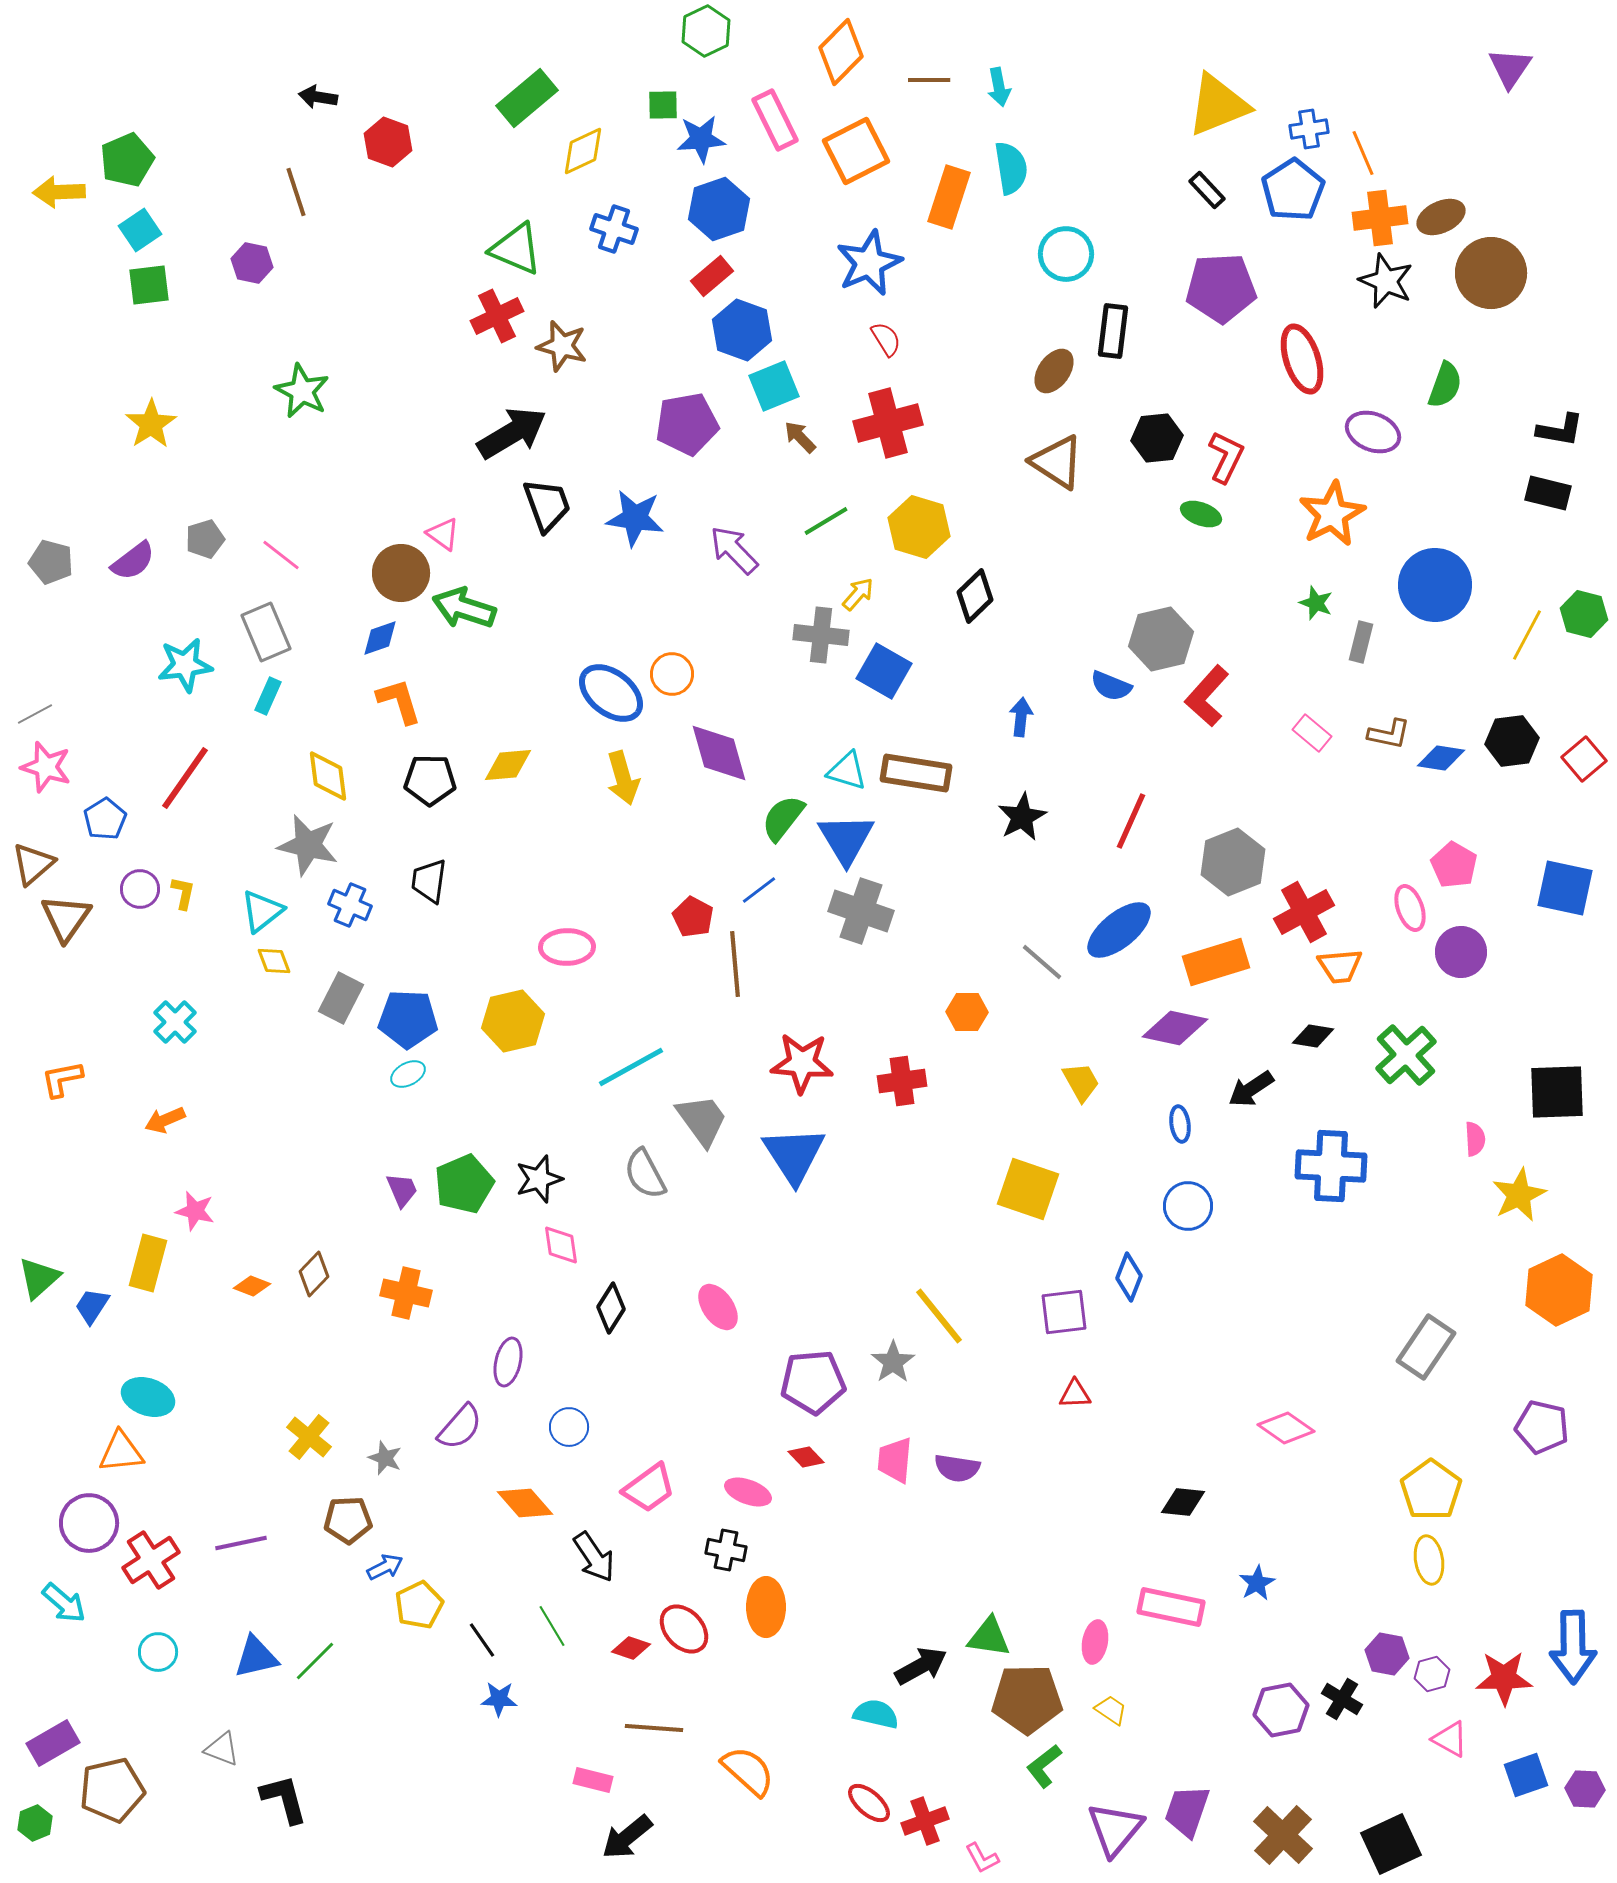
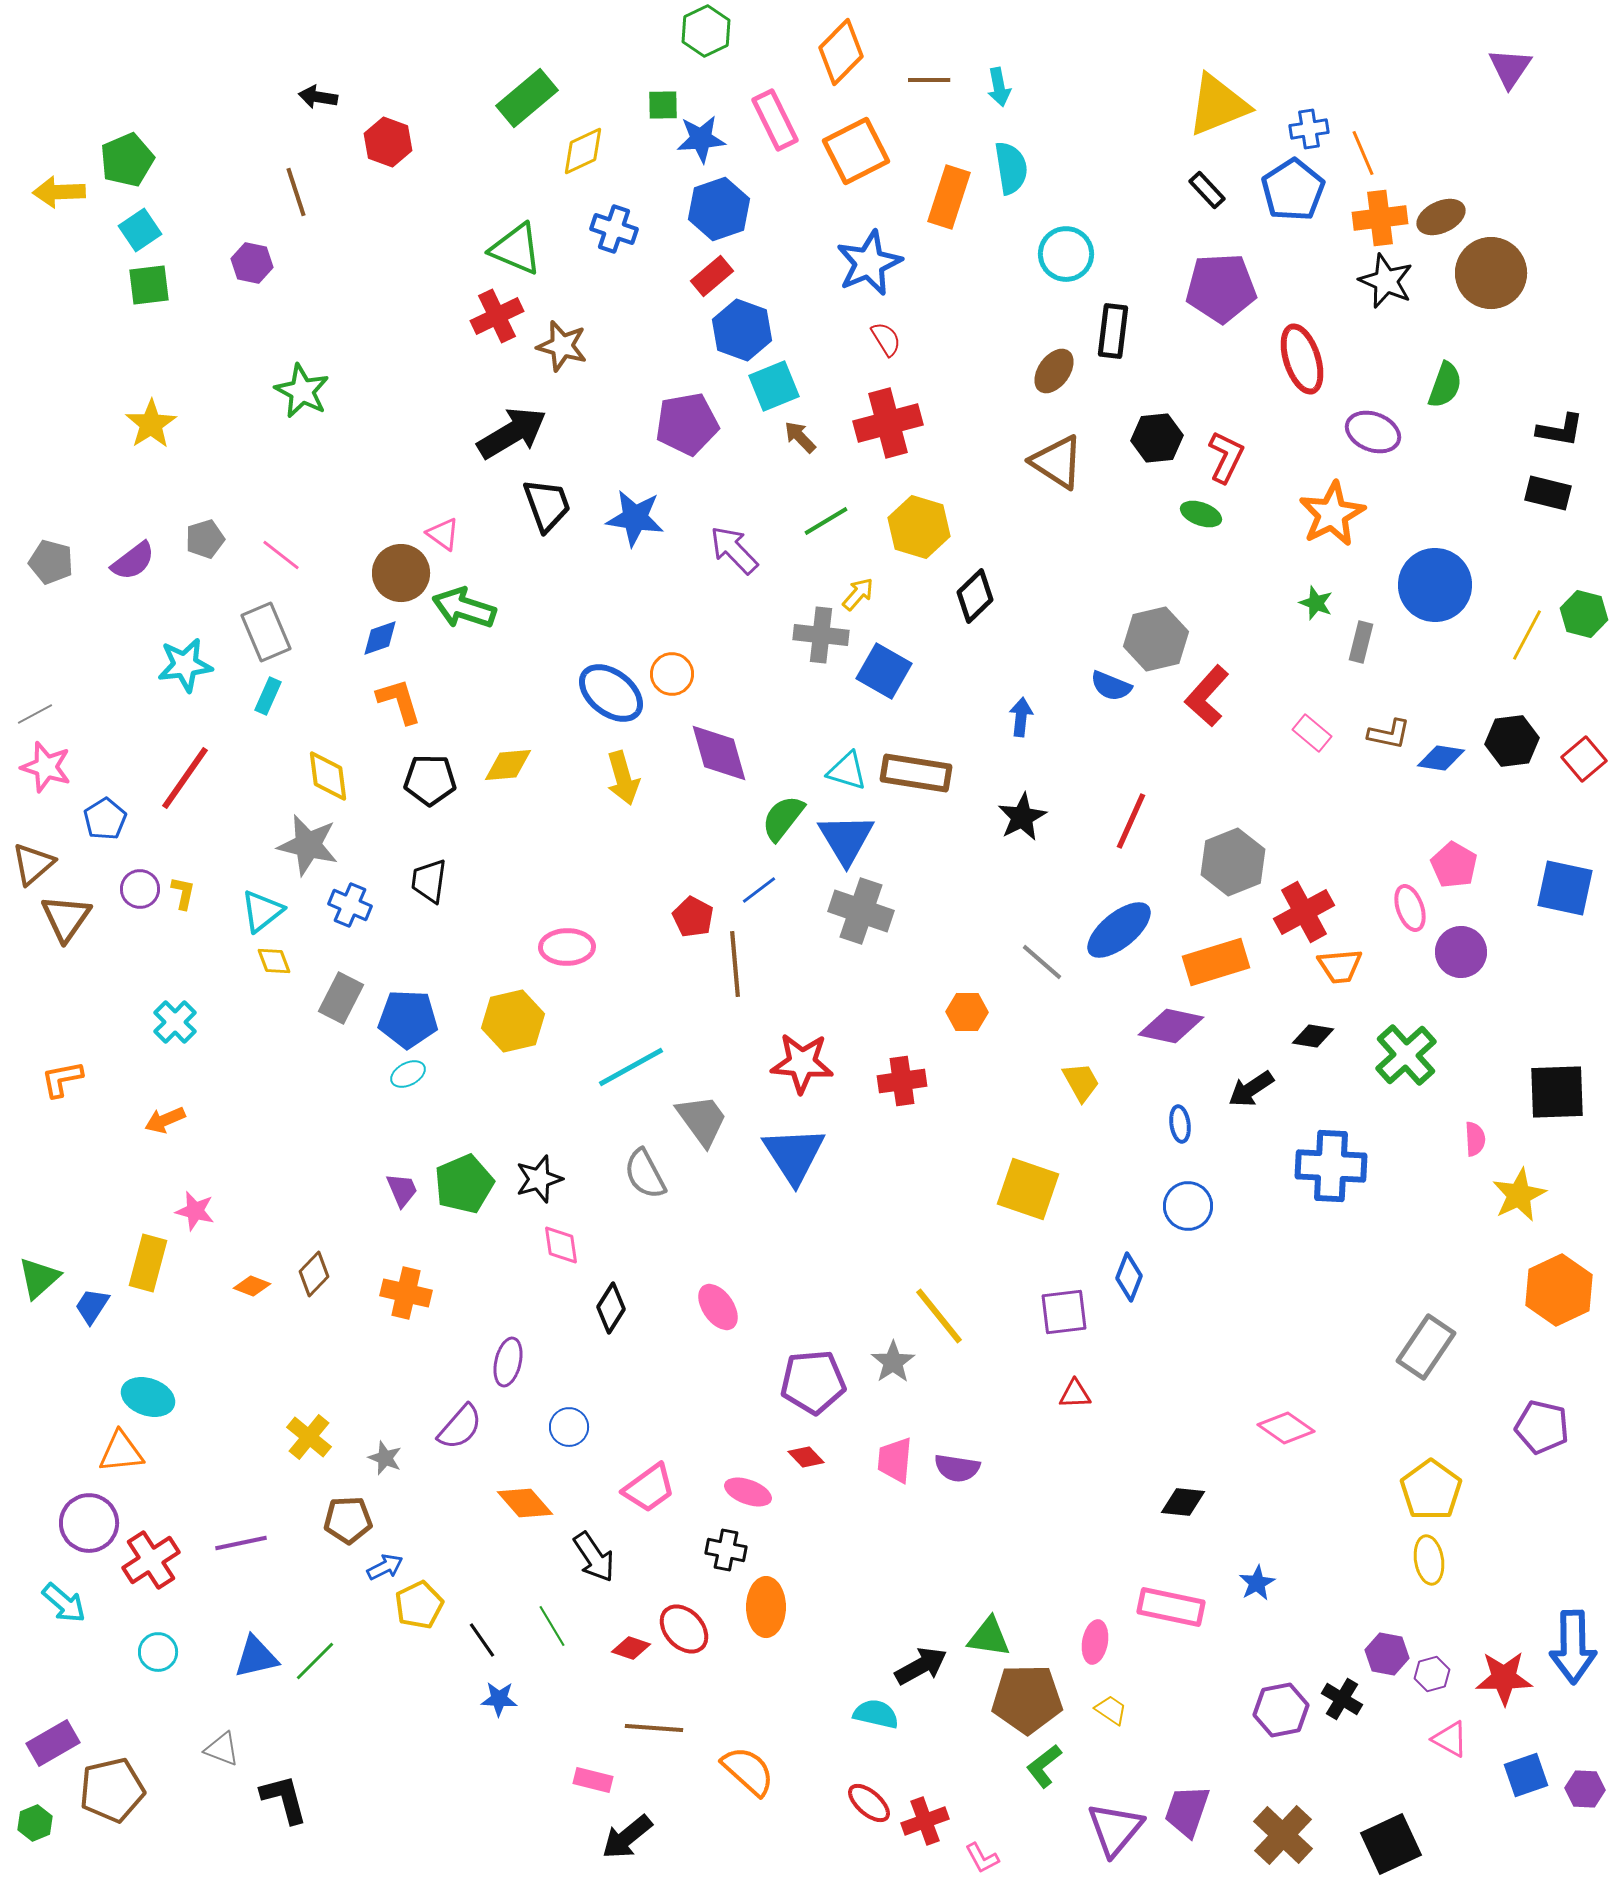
gray hexagon at (1161, 639): moved 5 px left
purple diamond at (1175, 1028): moved 4 px left, 2 px up
